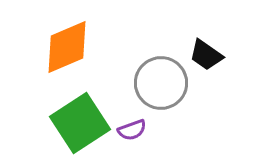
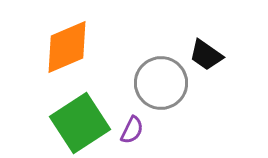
purple semicircle: rotated 44 degrees counterclockwise
